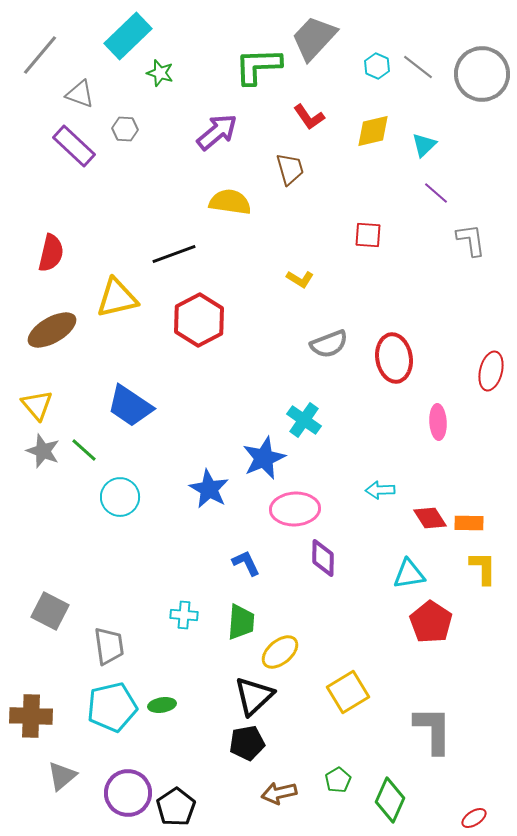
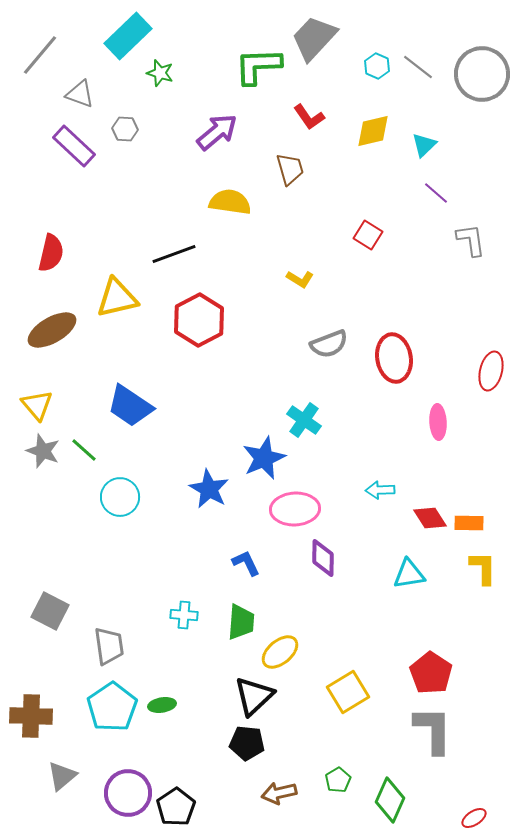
red square at (368, 235): rotated 28 degrees clockwise
red pentagon at (431, 622): moved 51 px down
cyan pentagon at (112, 707): rotated 21 degrees counterclockwise
black pentagon at (247, 743): rotated 16 degrees clockwise
